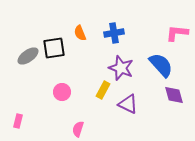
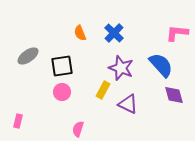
blue cross: rotated 36 degrees counterclockwise
black square: moved 8 px right, 18 px down
